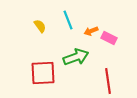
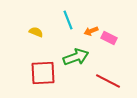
yellow semicircle: moved 4 px left, 6 px down; rotated 32 degrees counterclockwise
red line: rotated 55 degrees counterclockwise
